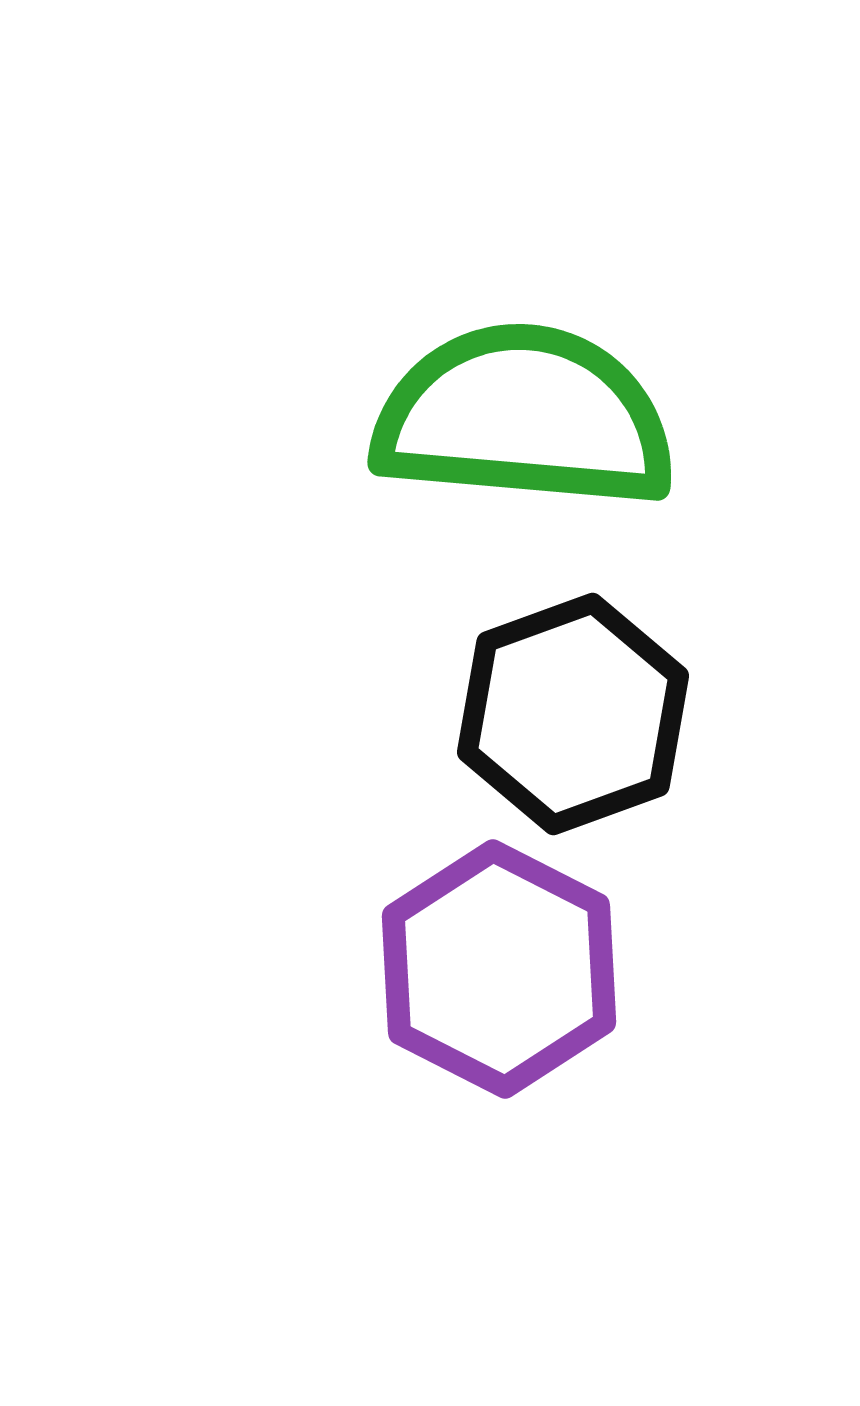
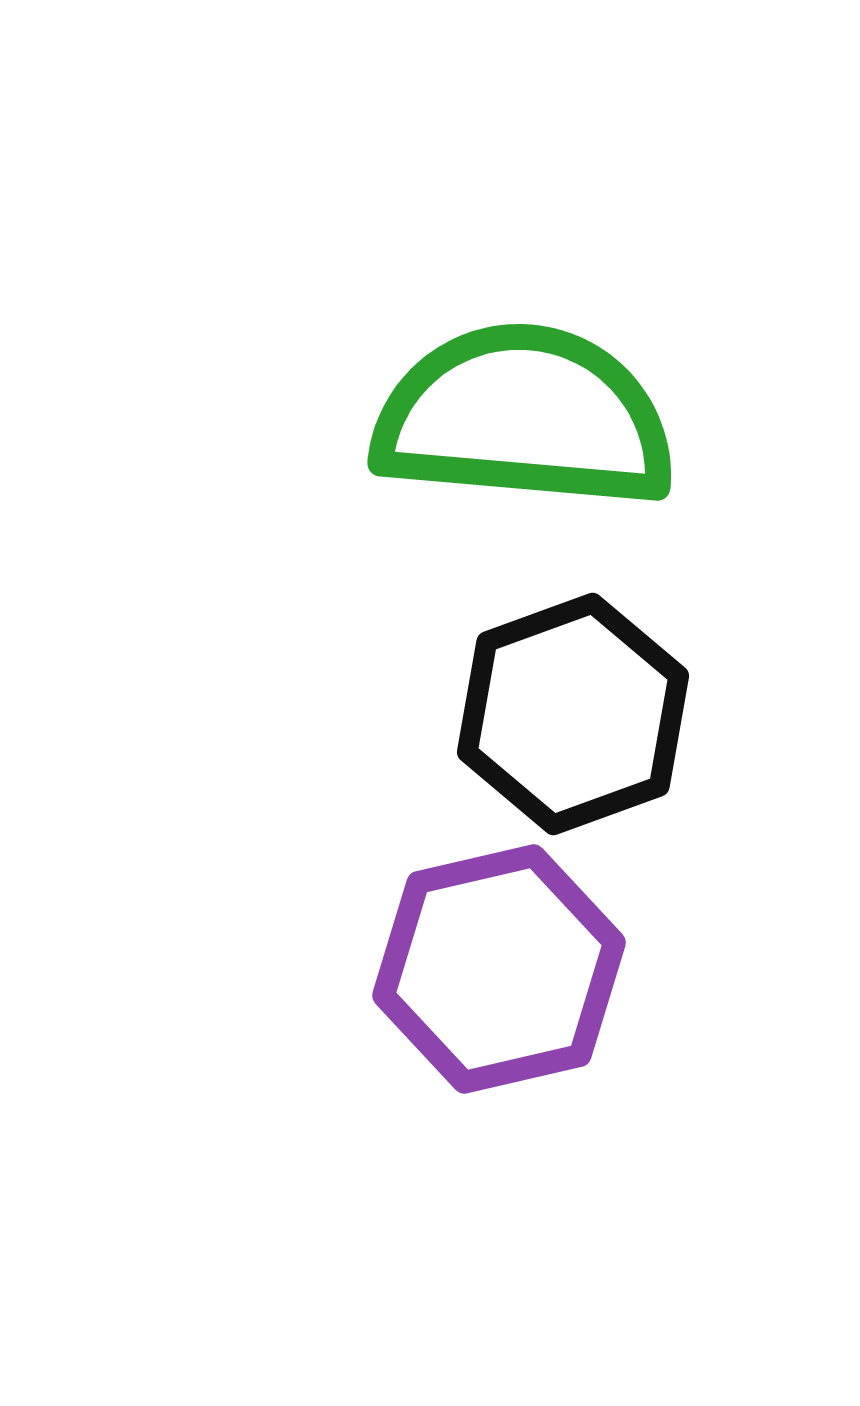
purple hexagon: rotated 20 degrees clockwise
